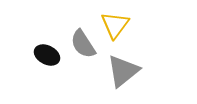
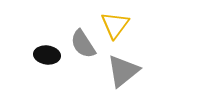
black ellipse: rotated 20 degrees counterclockwise
